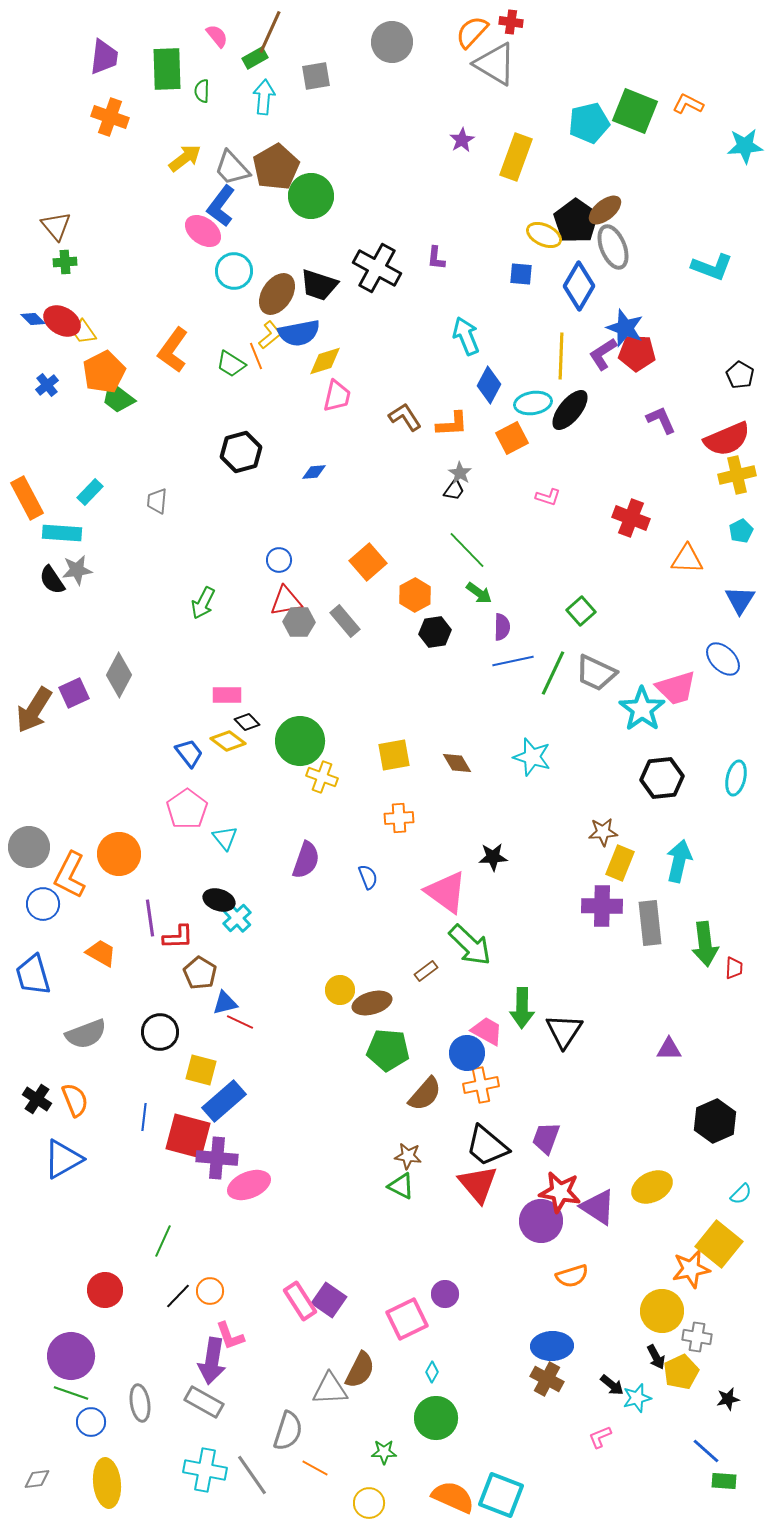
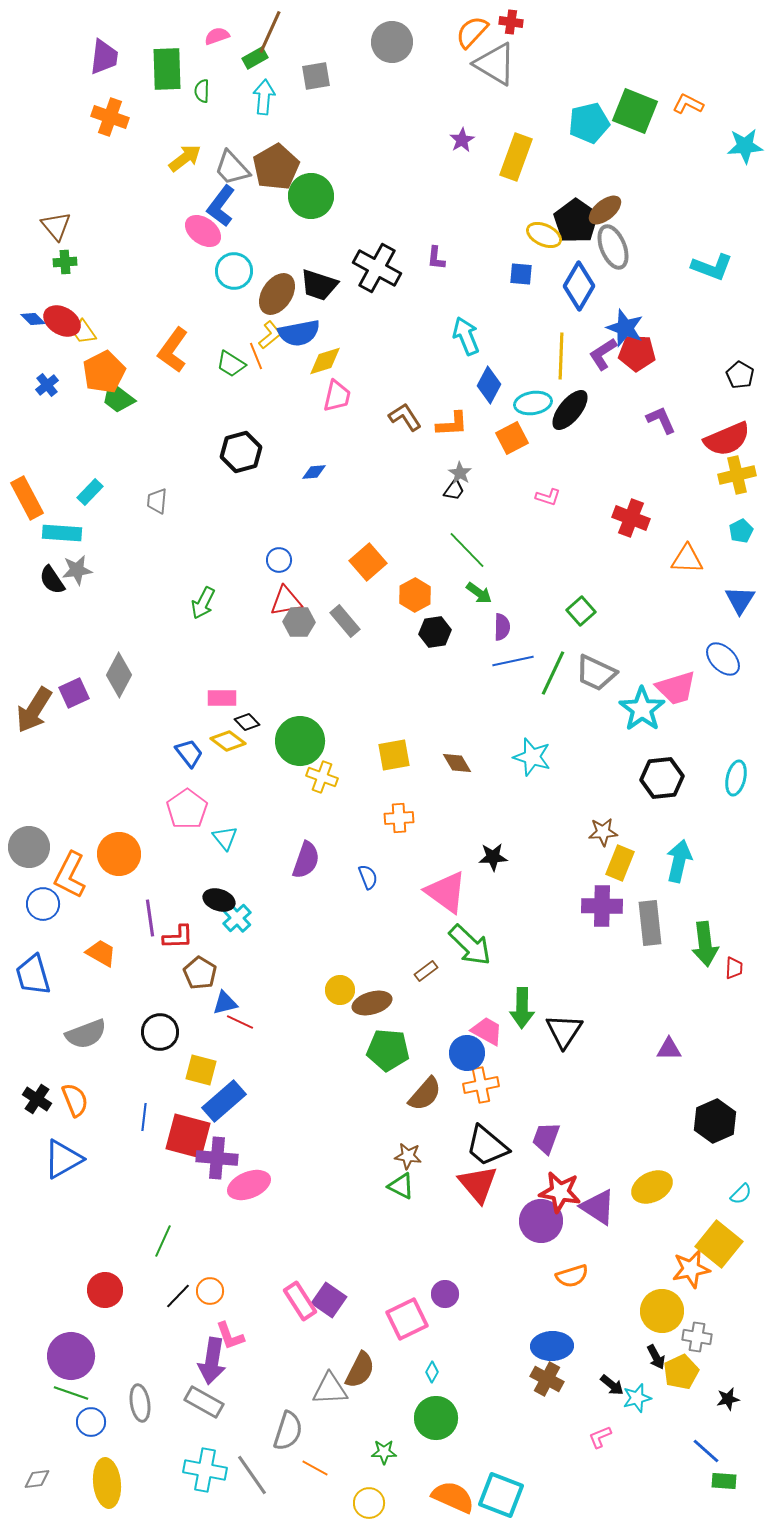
pink semicircle at (217, 36): rotated 70 degrees counterclockwise
pink rectangle at (227, 695): moved 5 px left, 3 px down
